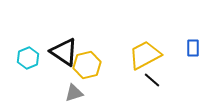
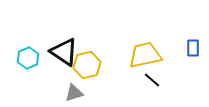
yellow trapezoid: rotated 16 degrees clockwise
